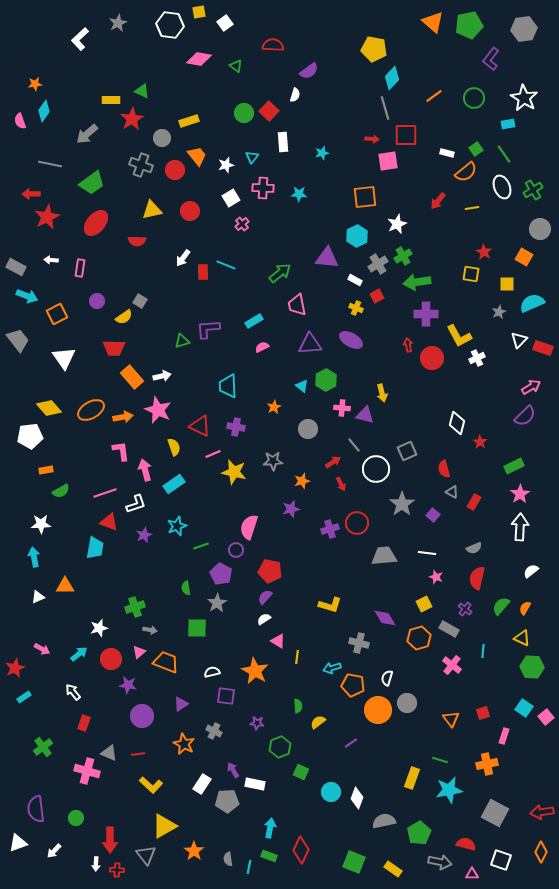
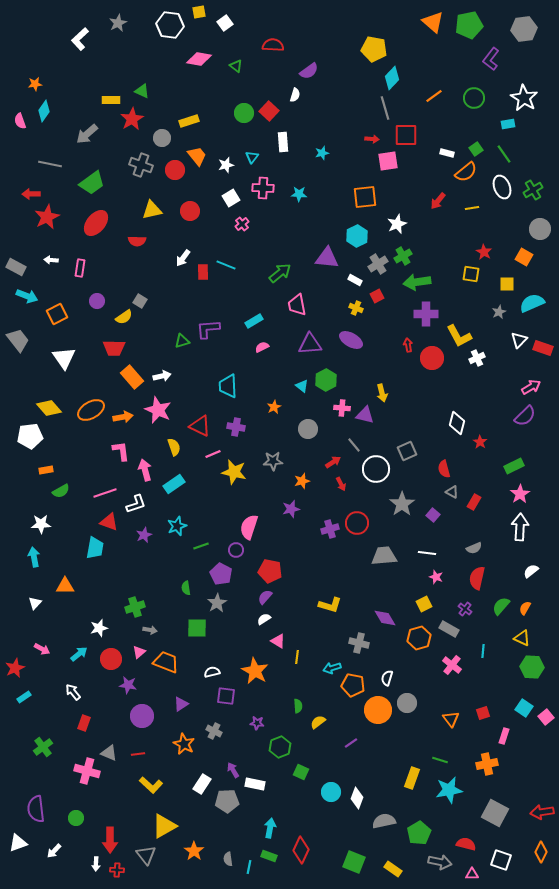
white triangle at (38, 597): moved 3 px left, 6 px down; rotated 24 degrees counterclockwise
